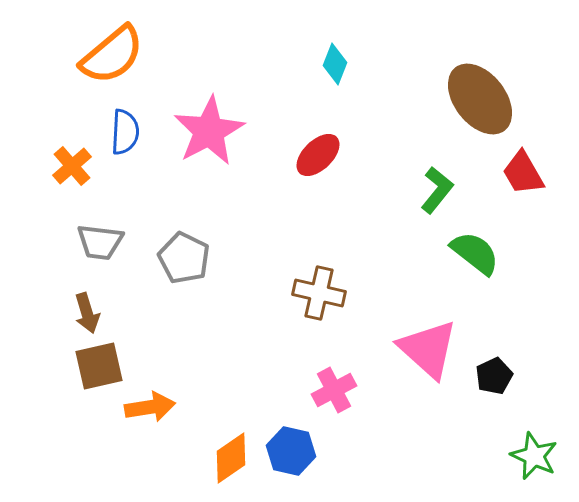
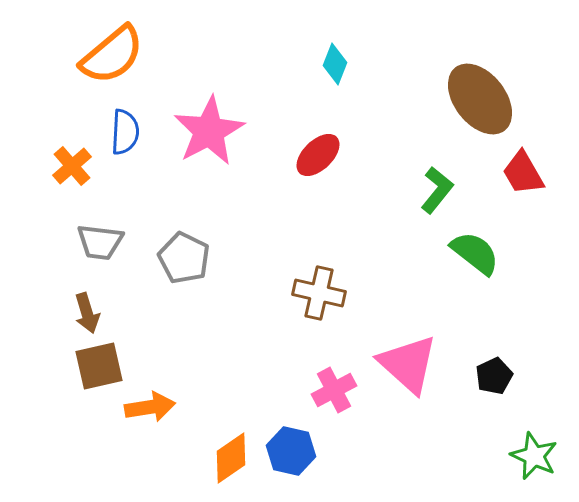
pink triangle: moved 20 px left, 15 px down
